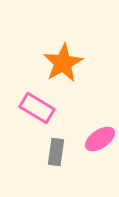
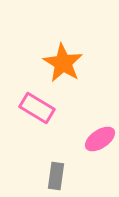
orange star: rotated 12 degrees counterclockwise
gray rectangle: moved 24 px down
